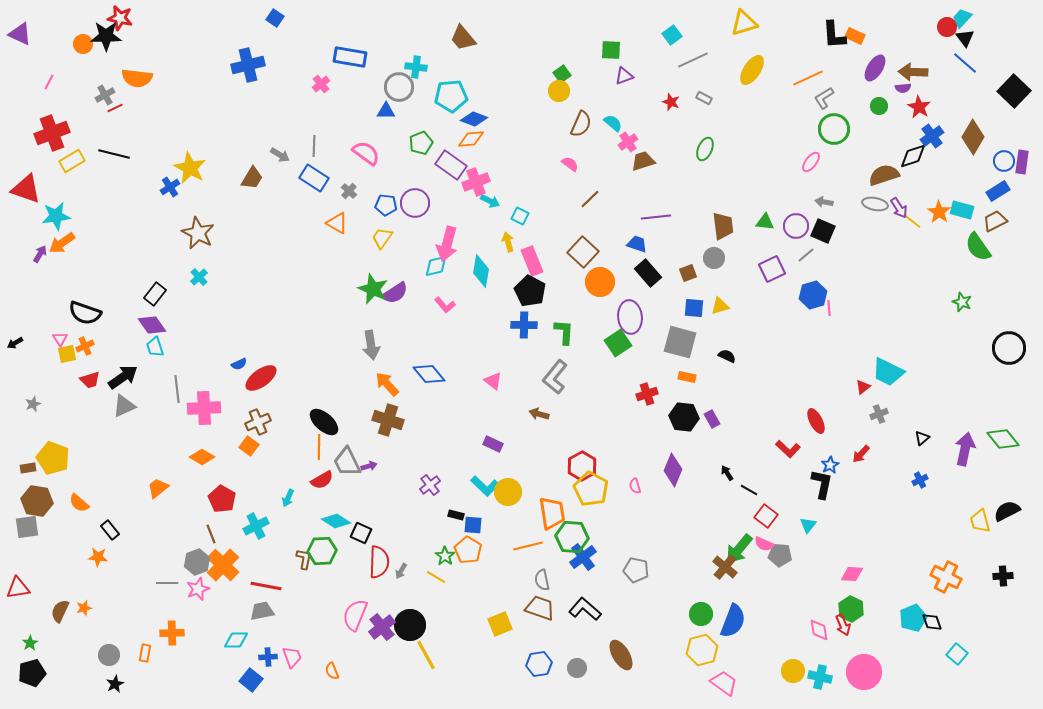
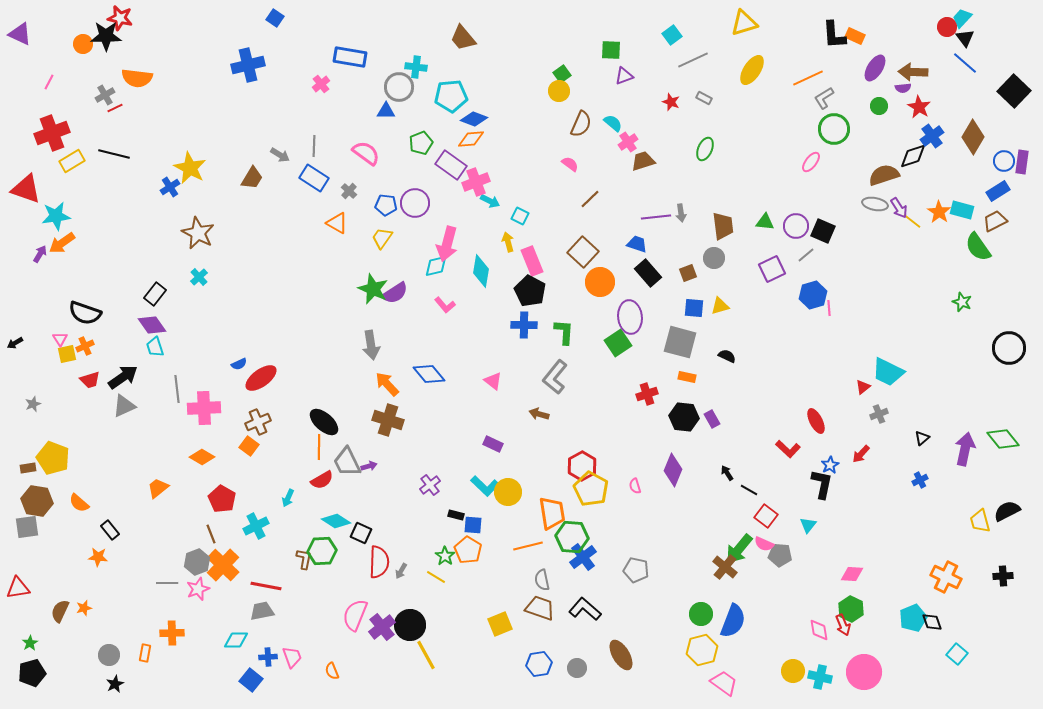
gray arrow at (824, 202): moved 143 px left, 11 px down; rotated 108 degrees counterclockwise
